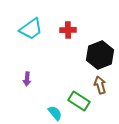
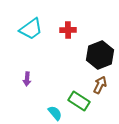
brown arrow: rotated 42 degrees clockwise
